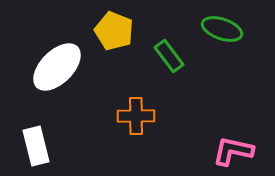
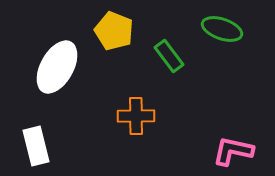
white ellipse: rotated 16 degrees counterclockwise
